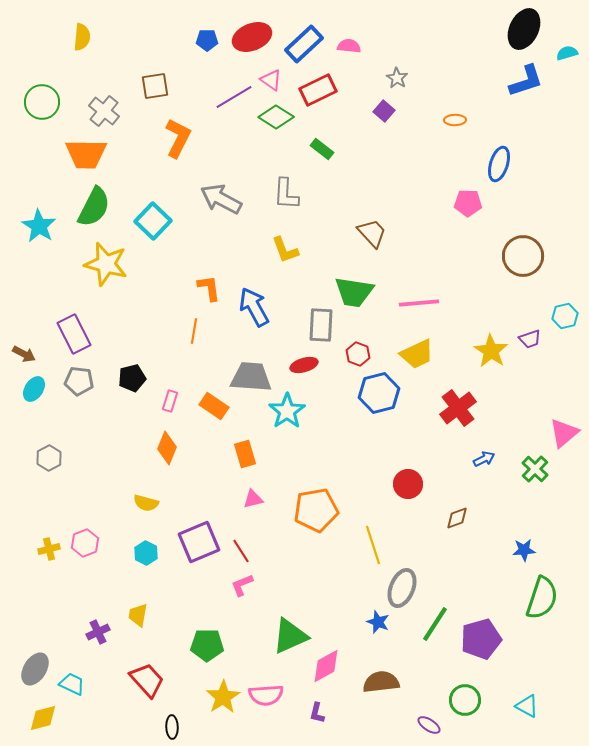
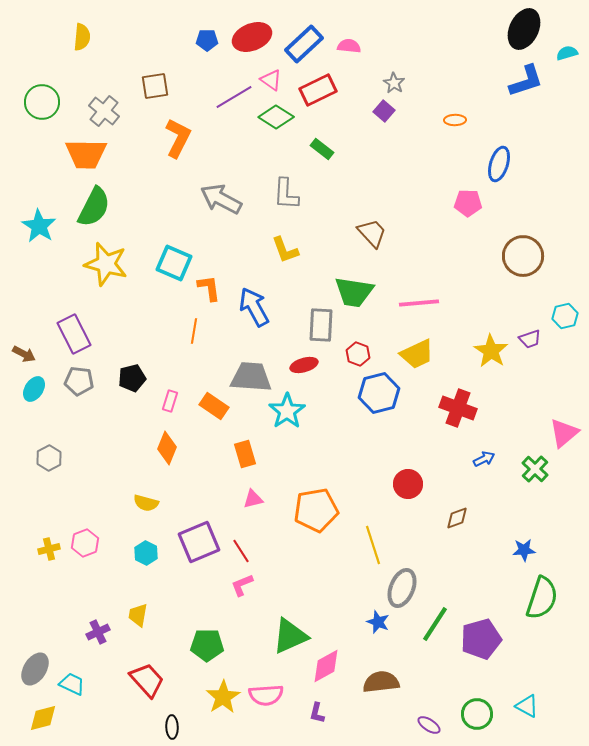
gray star at (397, 78): moved 3 px left, 5 px down
cyan square at (153, 221): moved 21 px right, 42 px down; rotated 21 degrees counterclockwise
red cross at (458, 408): rotated 33 degrees counterclockwise
green circle at (465, 700): moved 12 px right, 14 px down
